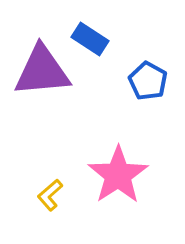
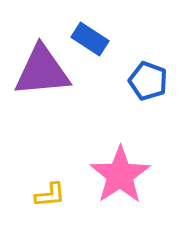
blue pentagon: rotated 9 degrees counterclockwise
pink star: moved 2 px right
yellow L-shape: rotated 144 degrees counterclockwise
